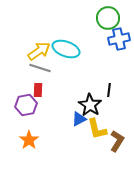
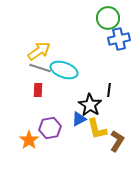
cyan ellipse: moved 2 px left, 21 px down
purple hexagon: moved 24 px right, 23 px down
